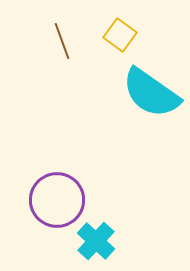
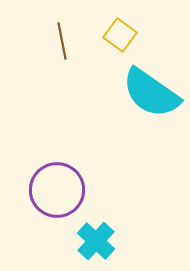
brown line: rotated 9 degrees clockwise
purple circle: moved 10 px up
